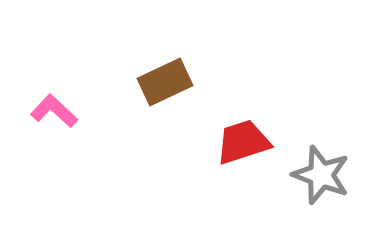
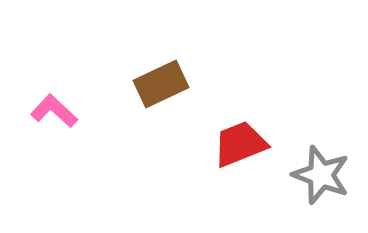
brown rectangle: moved 4 px left, 2 px down
red trapezoid: moved 3 px left, 2 px down; rotated 4 degrees counterclockwise
